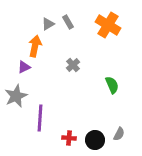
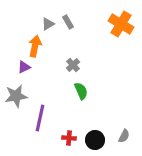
orange cross: moved 13 px right, 1 px up
green semicircle: moved 31 px left, 6 px down
gray star: rotated 15 degrees clockwise
purple line: rotated 8 degrees clockwise
gray semicircle: moved 5 px right, 2 px down
